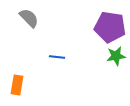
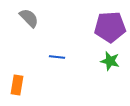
purple pentagon: rotated 12 degrees counterclockwise
green star: moved 6 px left, 5 px down; rotated 24 degrees clockwise
